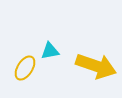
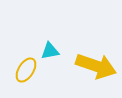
yellow ellipse: moved 1 px right, 2 px down
